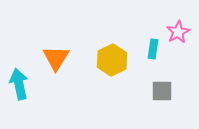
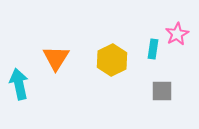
pink star: moved 1 px left, 2 px down
